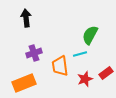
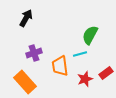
black arrow: rotated 36 degrees clockwise
orange rectangle: moved 1 px right, 1 px up; rotated 70 degrees clockwise
